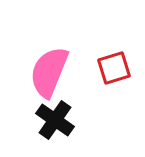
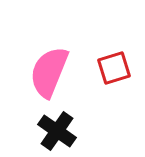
black cross: moved 2 px right, 11 px down
